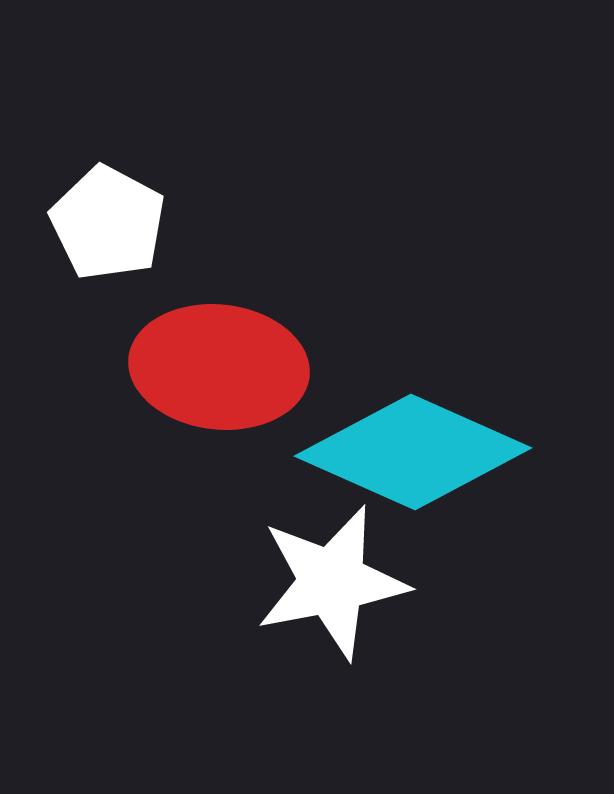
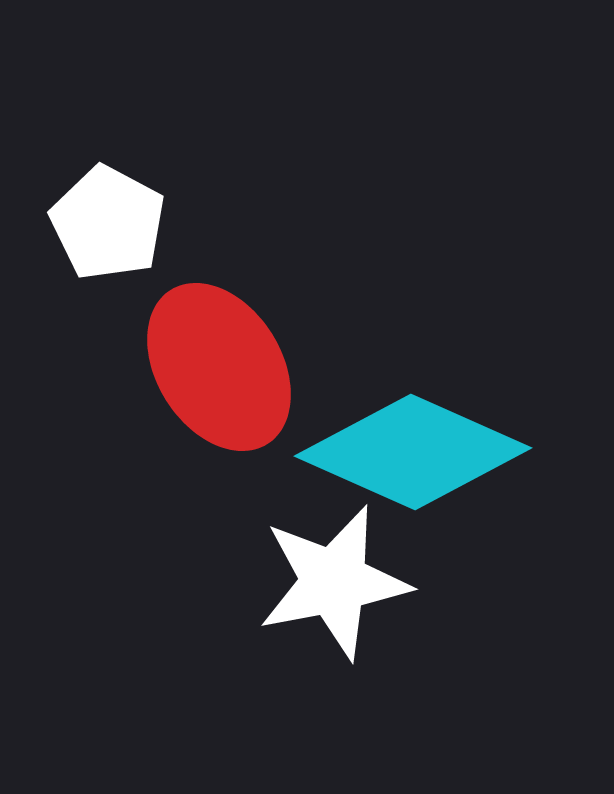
red ellipse: rotated 52 degrees clockwise
white star: moved 2 px right
